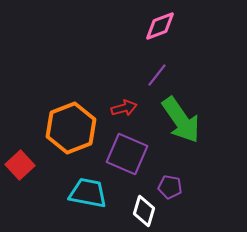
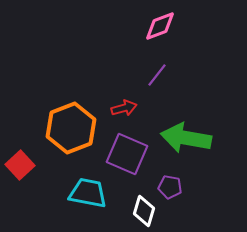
green arrow: moved 5 px right, 18 px down; rotated 135 degrees clockwise
